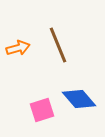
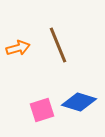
blue diamond: moved 3 px down; rotated 32 degrees counterclockwise
